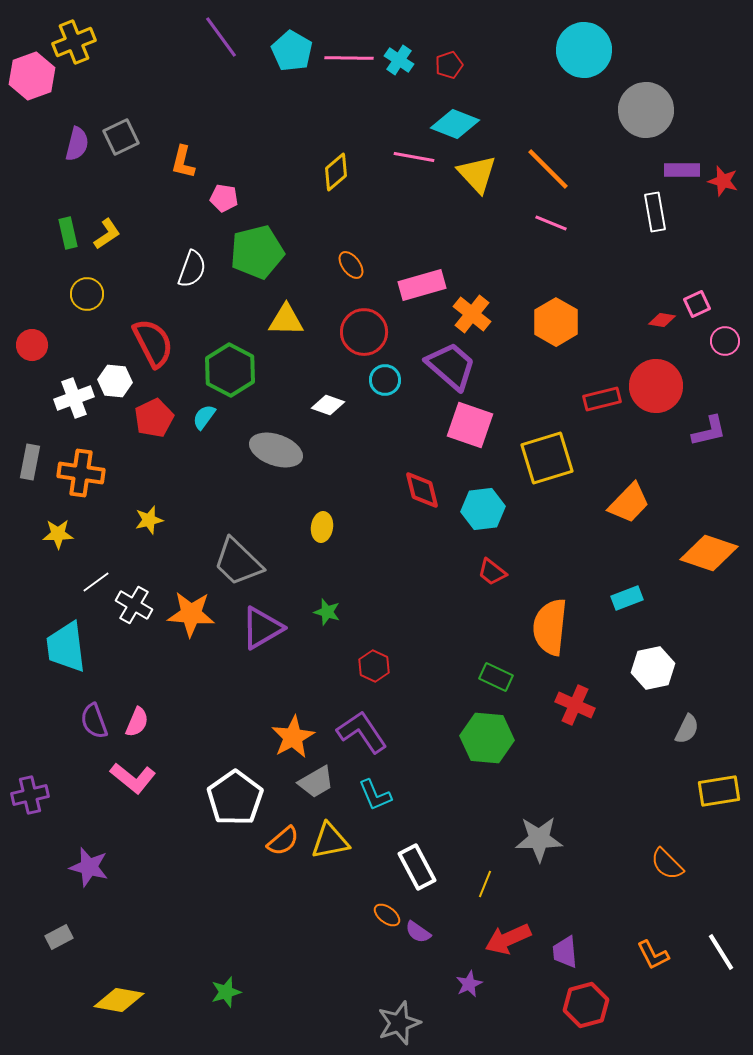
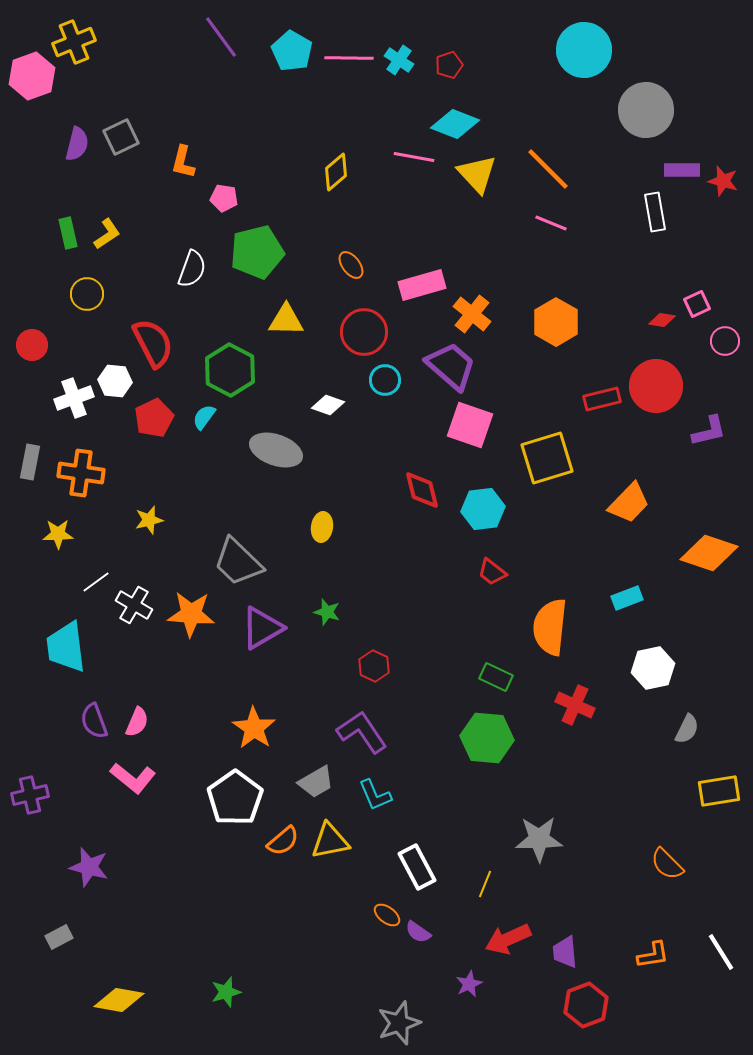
orange star at (293, 737): moved 39 px left, 9 px up; rotated 9 degrees counterclockwise
orange L-shape at (653, 955): rotated 72 degrees counterclockwise
red hexagon at (586, 1005): rotated 6 degrees counterclockwise
